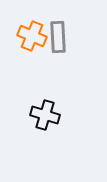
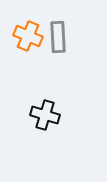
orange cross: moved 4 px left
